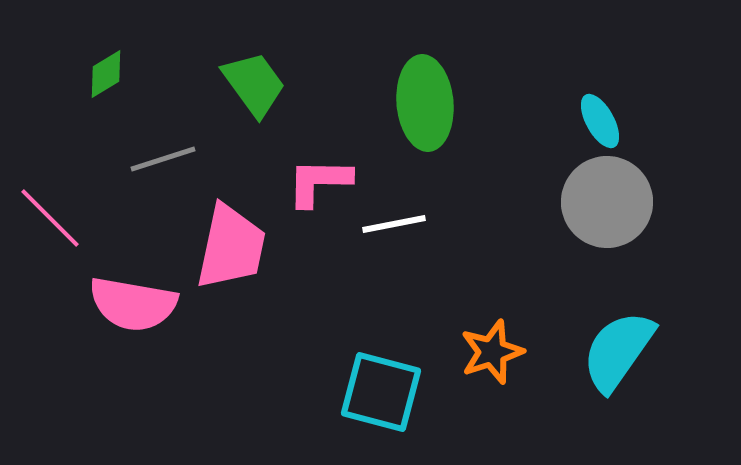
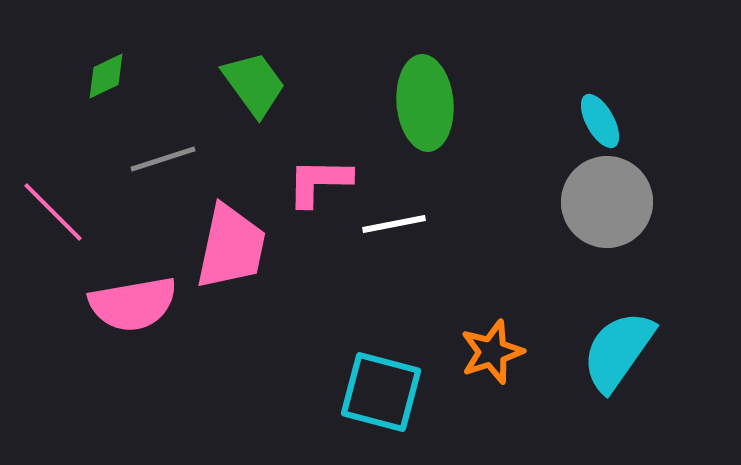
green diamond: moved 2 px down; rotated 6 degrees clockwise
pink line: moved 3 px right, 6 px up
pink semicircle: rotated 20 degrees counterclockwise
